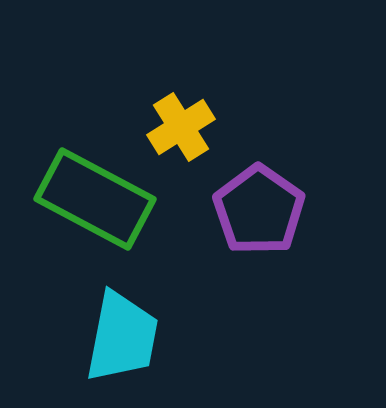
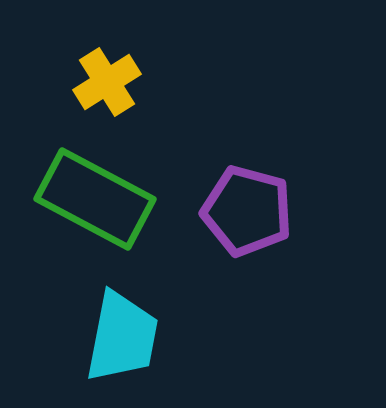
yellow cross: moved 74 px left, 45 px up
purple pentagon: moved 12 px left, 1 px down; rotated 20 degrees counterclockwise
